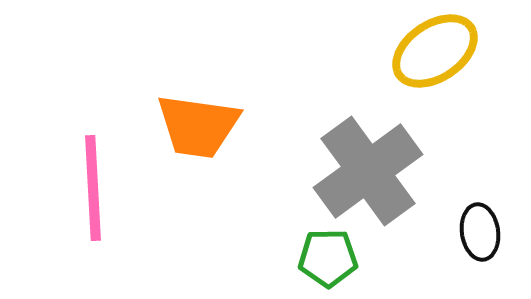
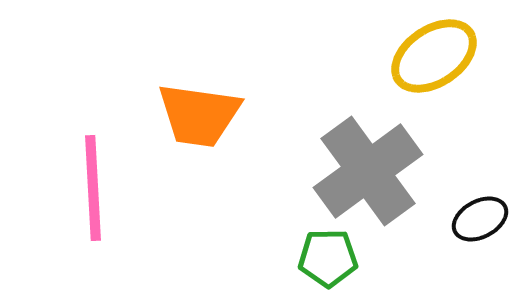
yellow ellipse: moved 1 px left, 5 px down
orange trapezoid: moved 1 px right, 11 px up
black ellipse: moved 13 px up; rotated 70 degrees clockwise
